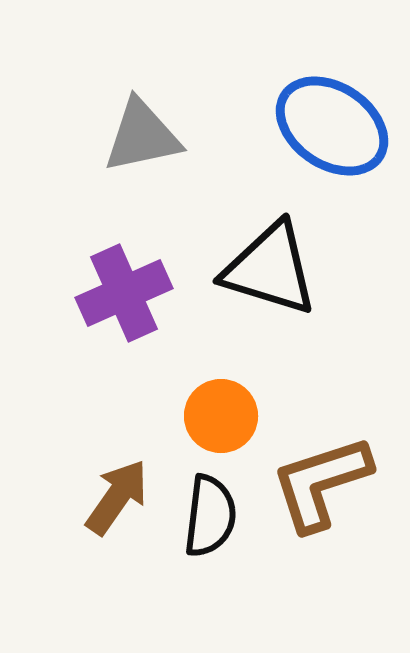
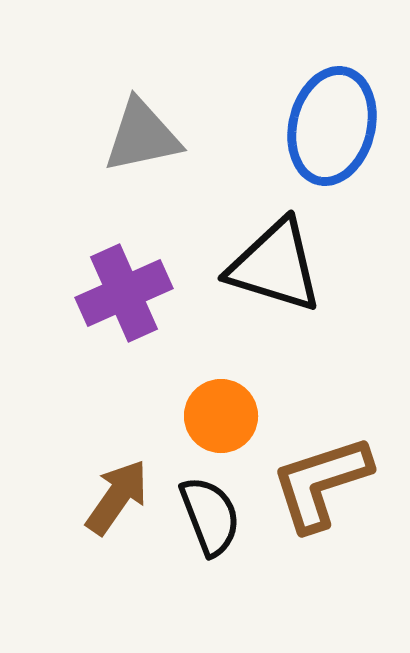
blue ellipse: rotated 70 degrees clockwise
black triangle: moved 5 px right, 3 px up
black semicircle: rotated 28 degrees counterclockwise
